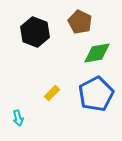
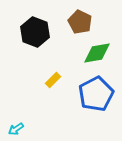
yellow rectangle: moved 1 px right, 13 px up
cyan arrow: moved 2 px left, 11 px down; rotated 70 degrees clockwise
